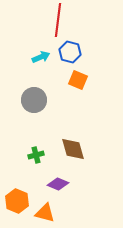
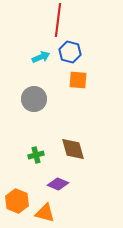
orange square: rotated 18 degrees counterclockwise
gray circle: moved 1 px up
